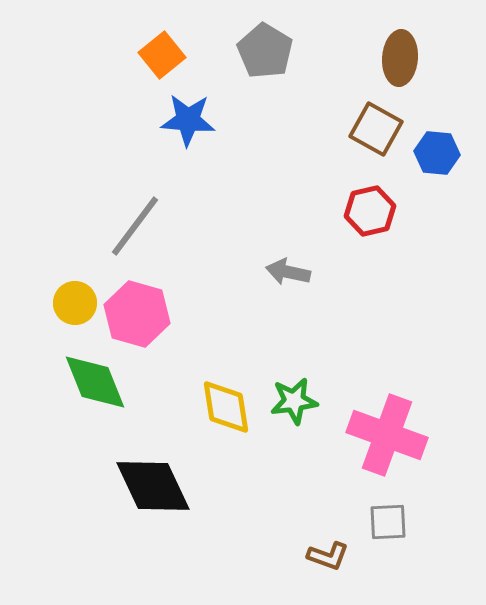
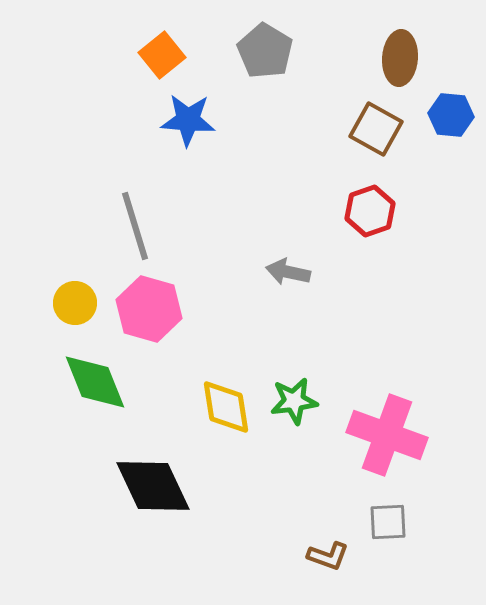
blue hexagon: moved 14 px right, 38 px up
red hexagon: rotated 6 degrees counterclockwise
gray line: rotated 54 degrees counterclockwise
pink hexagon: moved 12 px right, 5 px up
